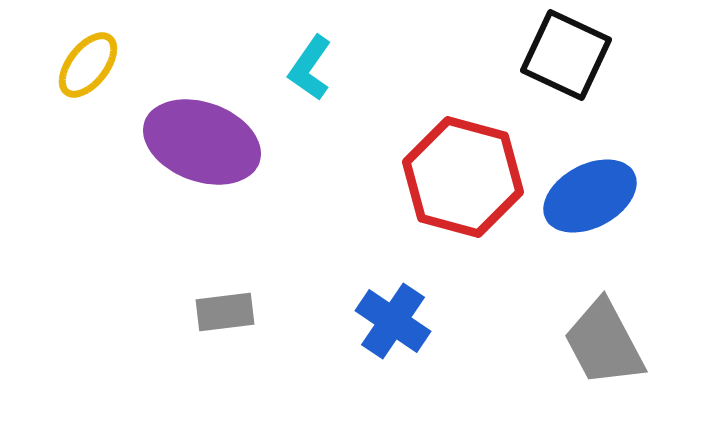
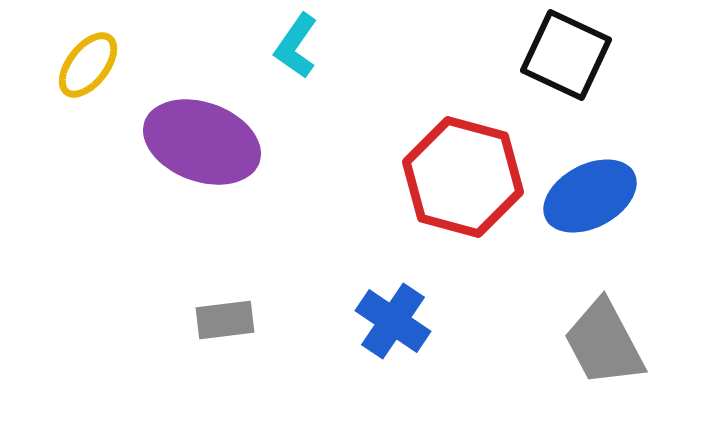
cyan L-shape: moved 14 px left, 22 px up
gray rectangle: moved 8 px down
